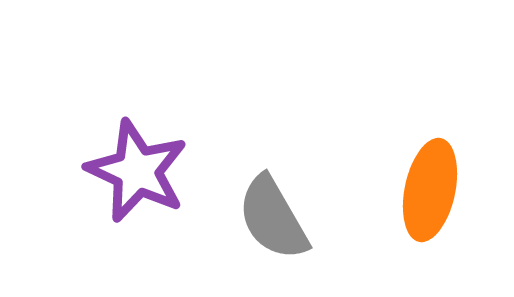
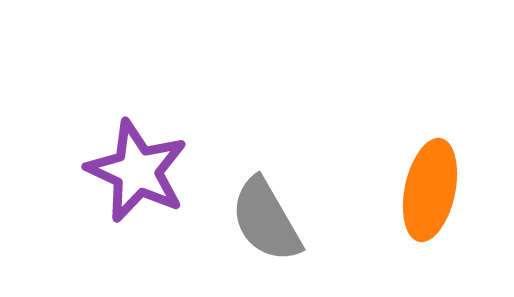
gray semicircle: moved 7 px left, 2 px down
